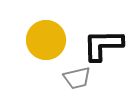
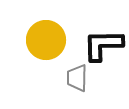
gray trapezoid: rotated 104 degrees clockwise
